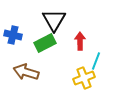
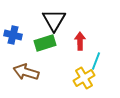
green rectangle: rotated 10 degrees clockwise
yellow cross: rotated 10 degrees counterclockwise
